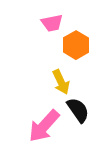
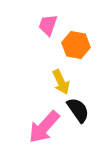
pink trapezoid: moved 4 px left, 2 px down; rotated 120 degrees clockwise
orange hexagon: rotated 20 degrees counterclockwise
pink arrow: moved 1 px down
